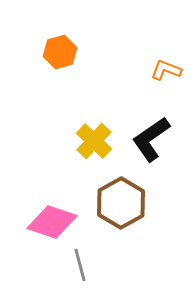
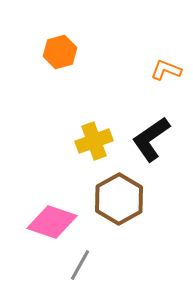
yellow cross: rotated 27 degrees clockwise
brown hexagon: moved 2 px left, 4 px up
gray line: rotated 44 degrees clockwise
